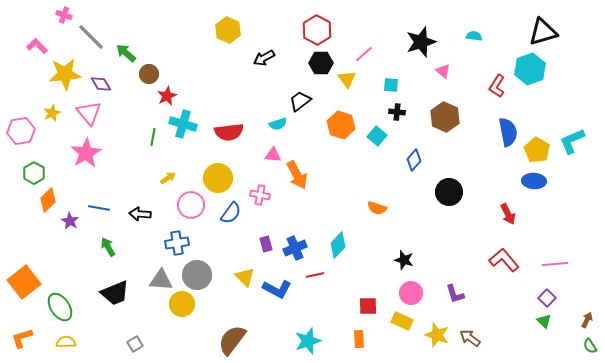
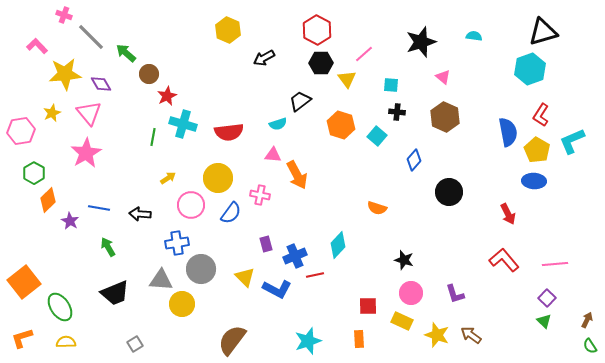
pink triangle at (443, 71): moved 6 px down
red L-shape at (497, 86): moved 44 px right, 29 px down
blue cross at (295, 248): moved 8 px down
gray circle at (197, 275): moved 4 px right, 6 px up
brown arrow at (470, 338): moved 1 px right, 3 px up
